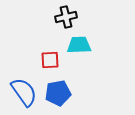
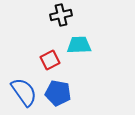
black cross: moved 5 px left, 2 px up
red square: rotated 24 degrees counterclockwise
blue pentagon: rotated 20 degrees clockwise
